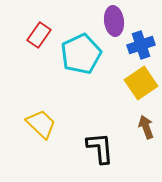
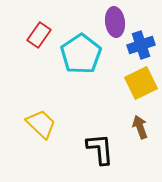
purple ellipse: moved 1 px right, 1 px down
cyan pentagon: rotated 9 degrees counterclockwise
yellow square: rotated 8 degrees clockwise
brown arrow: moved 6 px left
black L-shape: moved 1 px down
